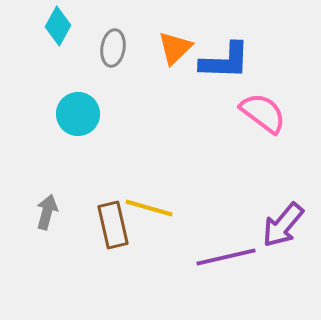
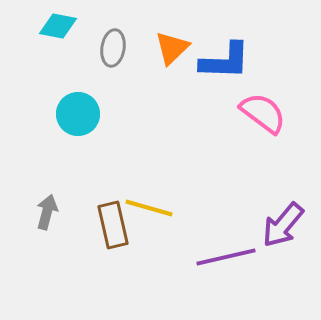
cyan diamond: rotated 72 degrees clockwise
orange triangle: moved 3 px left
